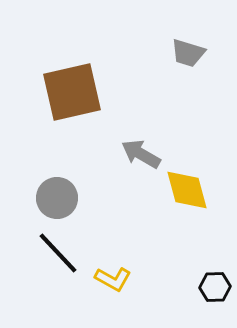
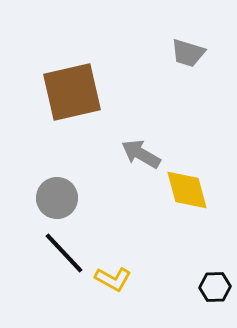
black line: moved 6 px right
